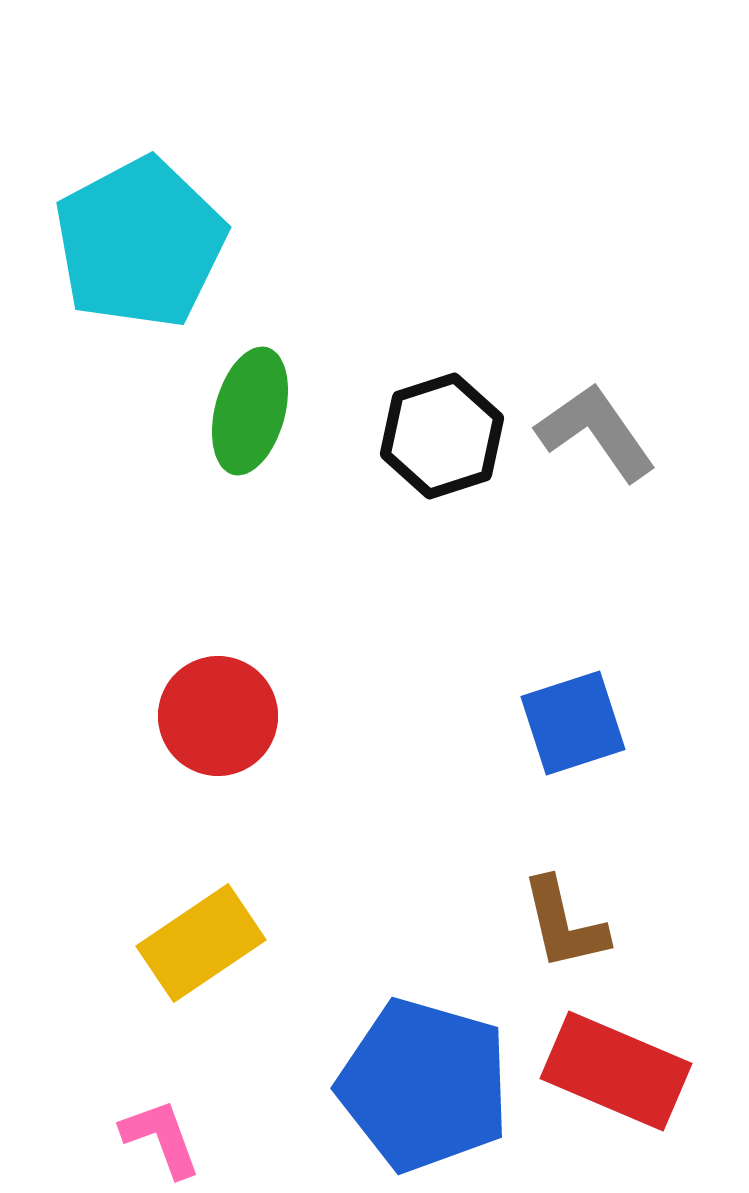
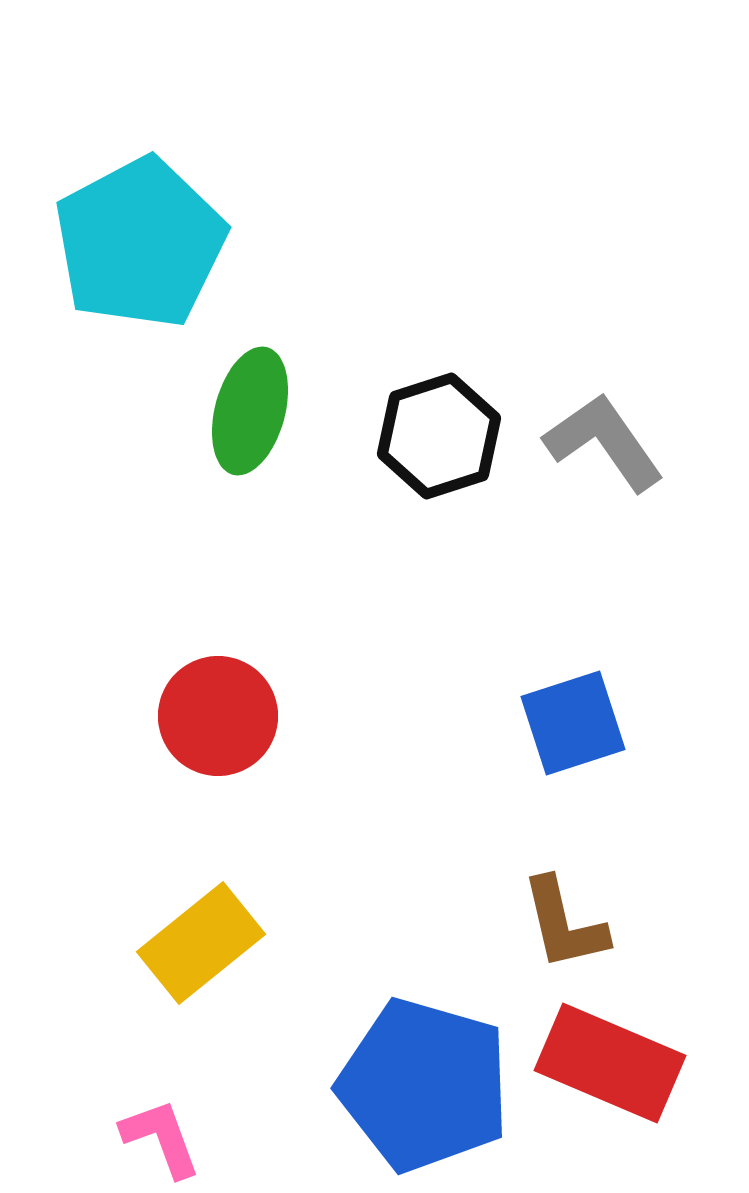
gray L-shape: moved 8 px right, 10 px down
black hexagon: moved 3 px left
yellow rectangle: rotated 5 degrees counterclockwise
red rectangle: moved 6 px left, 8 px up
